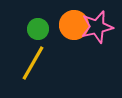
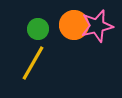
pink star: moved 1 px up
